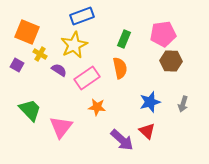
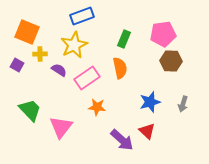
yellow cross: rotated 32 degrees counterclockwise
